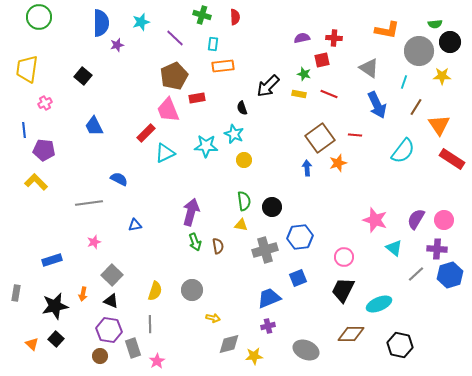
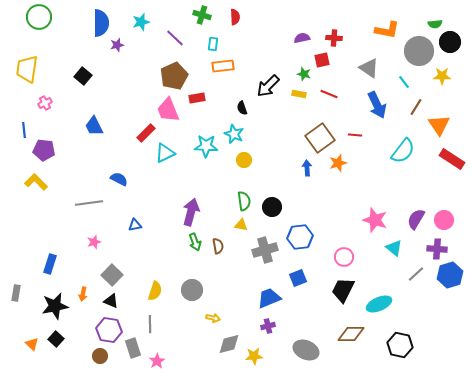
cyan line at (404, 82): rotated 56 degrees counterclockwise
blue rectangle at (52, 260): moved 2 px left, 4 px down; rotated 54 degrees counterclockwise
